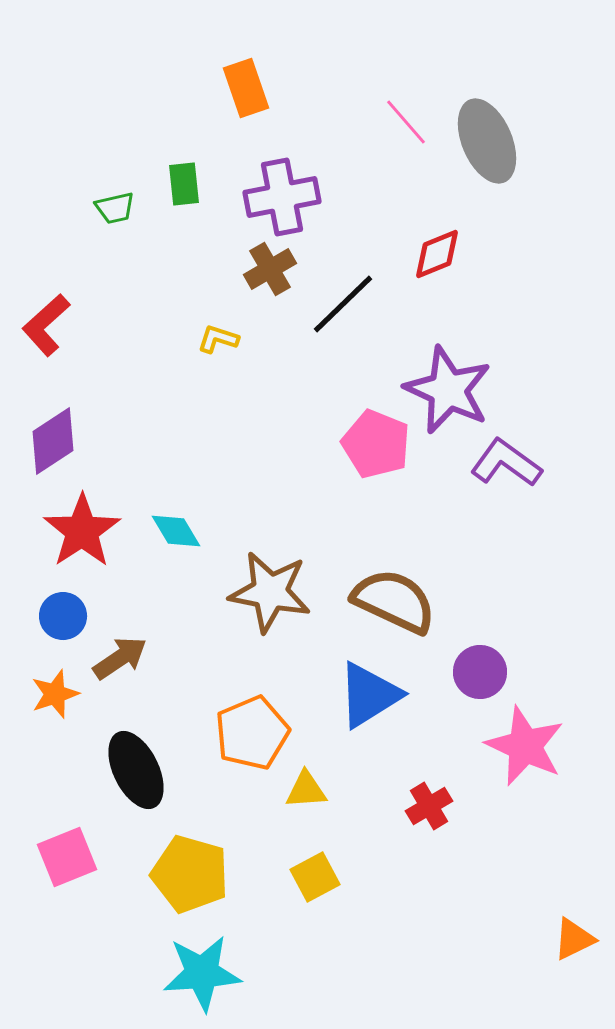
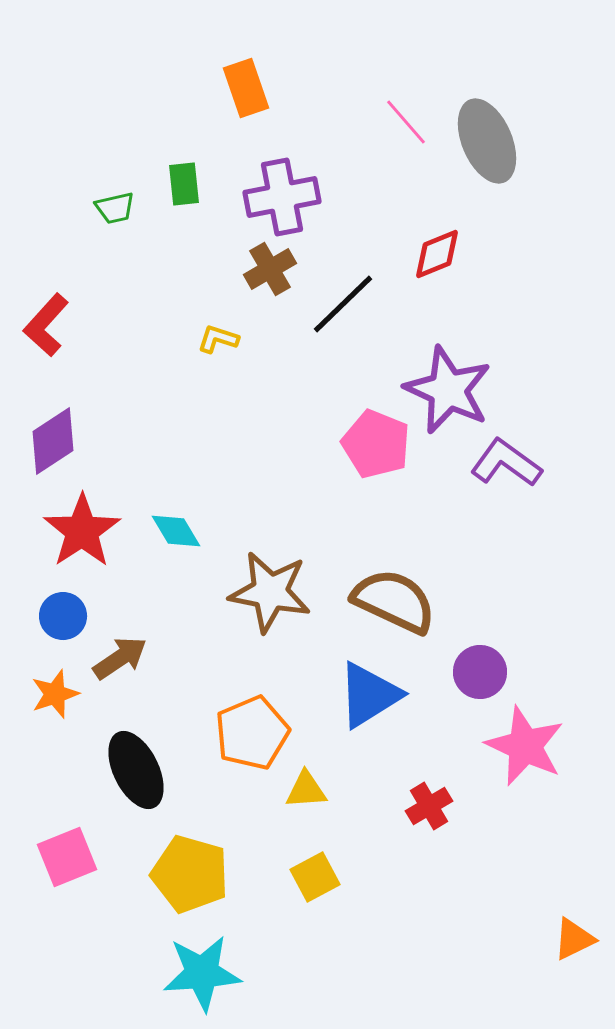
red L-shape: rotated 6 degrees counterclockwise
